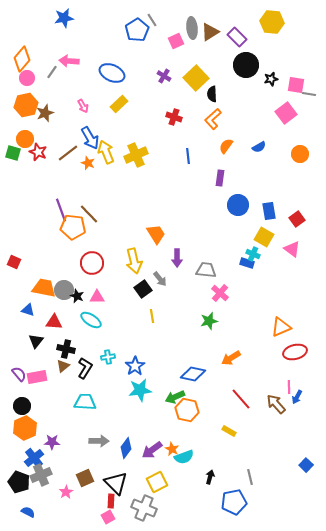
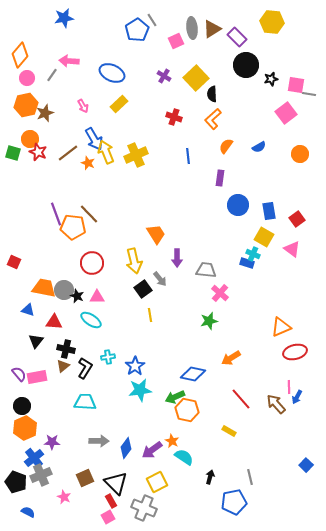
brown triangle at (210, 32): moved 2 px right, 3 px up
orange diamond at (22, 59): moved 2 px left, 4 px up
gray line at (52, 72): moved 3 px down
blue arrow at (90, 138): moved 4 px right, 1 px down
orange circle at (25, 139): moved 5 px right
purple line at (61, 210): moved 5 px left, 4 px down
yellow line at (152, 316): moved 2 px left, 1 px up
orange star at (172, 449): moved 8 px up
cyan semicircle at (184, 457): rotated 126 degrees counterclockwise
black pentagon at (19, 482): moved 3 px left
pink star at (66, 492): moved 2 px left, 5 px down; rotated 16 degrees counterclockwise
red rectangle at (111, 501): rotated 32 degrees counterclockwise
